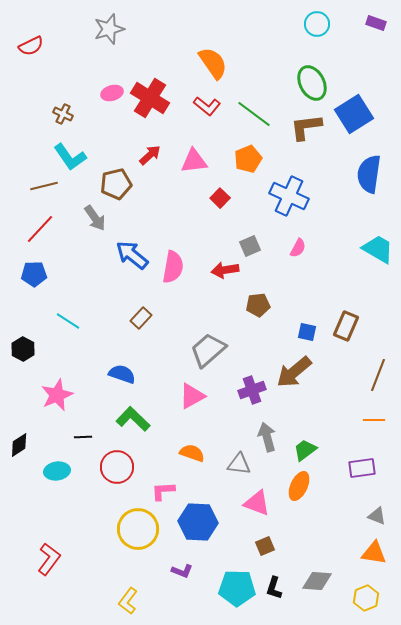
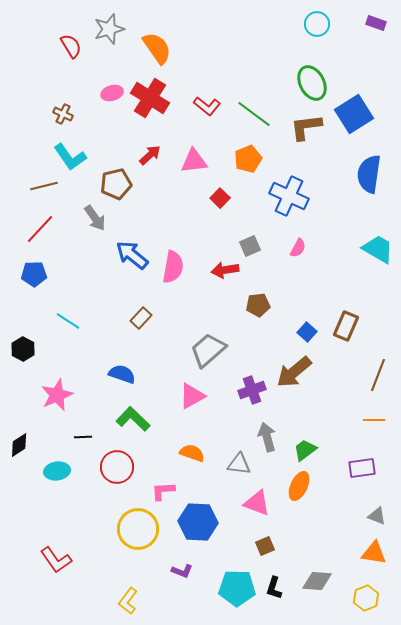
red semicircle at (31, 46): moved 40 px right; rotated 95 degrees counterclockwise
orange semicircle at (213, 63): moved 56 px left, 15 px up
blue square at (307, 332): rotated 30 degrees clockwise
red L-shape at (49, 559): moved 7 px right, 1 px down; rotated 108 degrees clockwise
